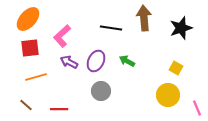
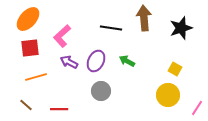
yellow square: moved 1 px left, 1 px down
pink line: rotated 56 degrees clockwise
